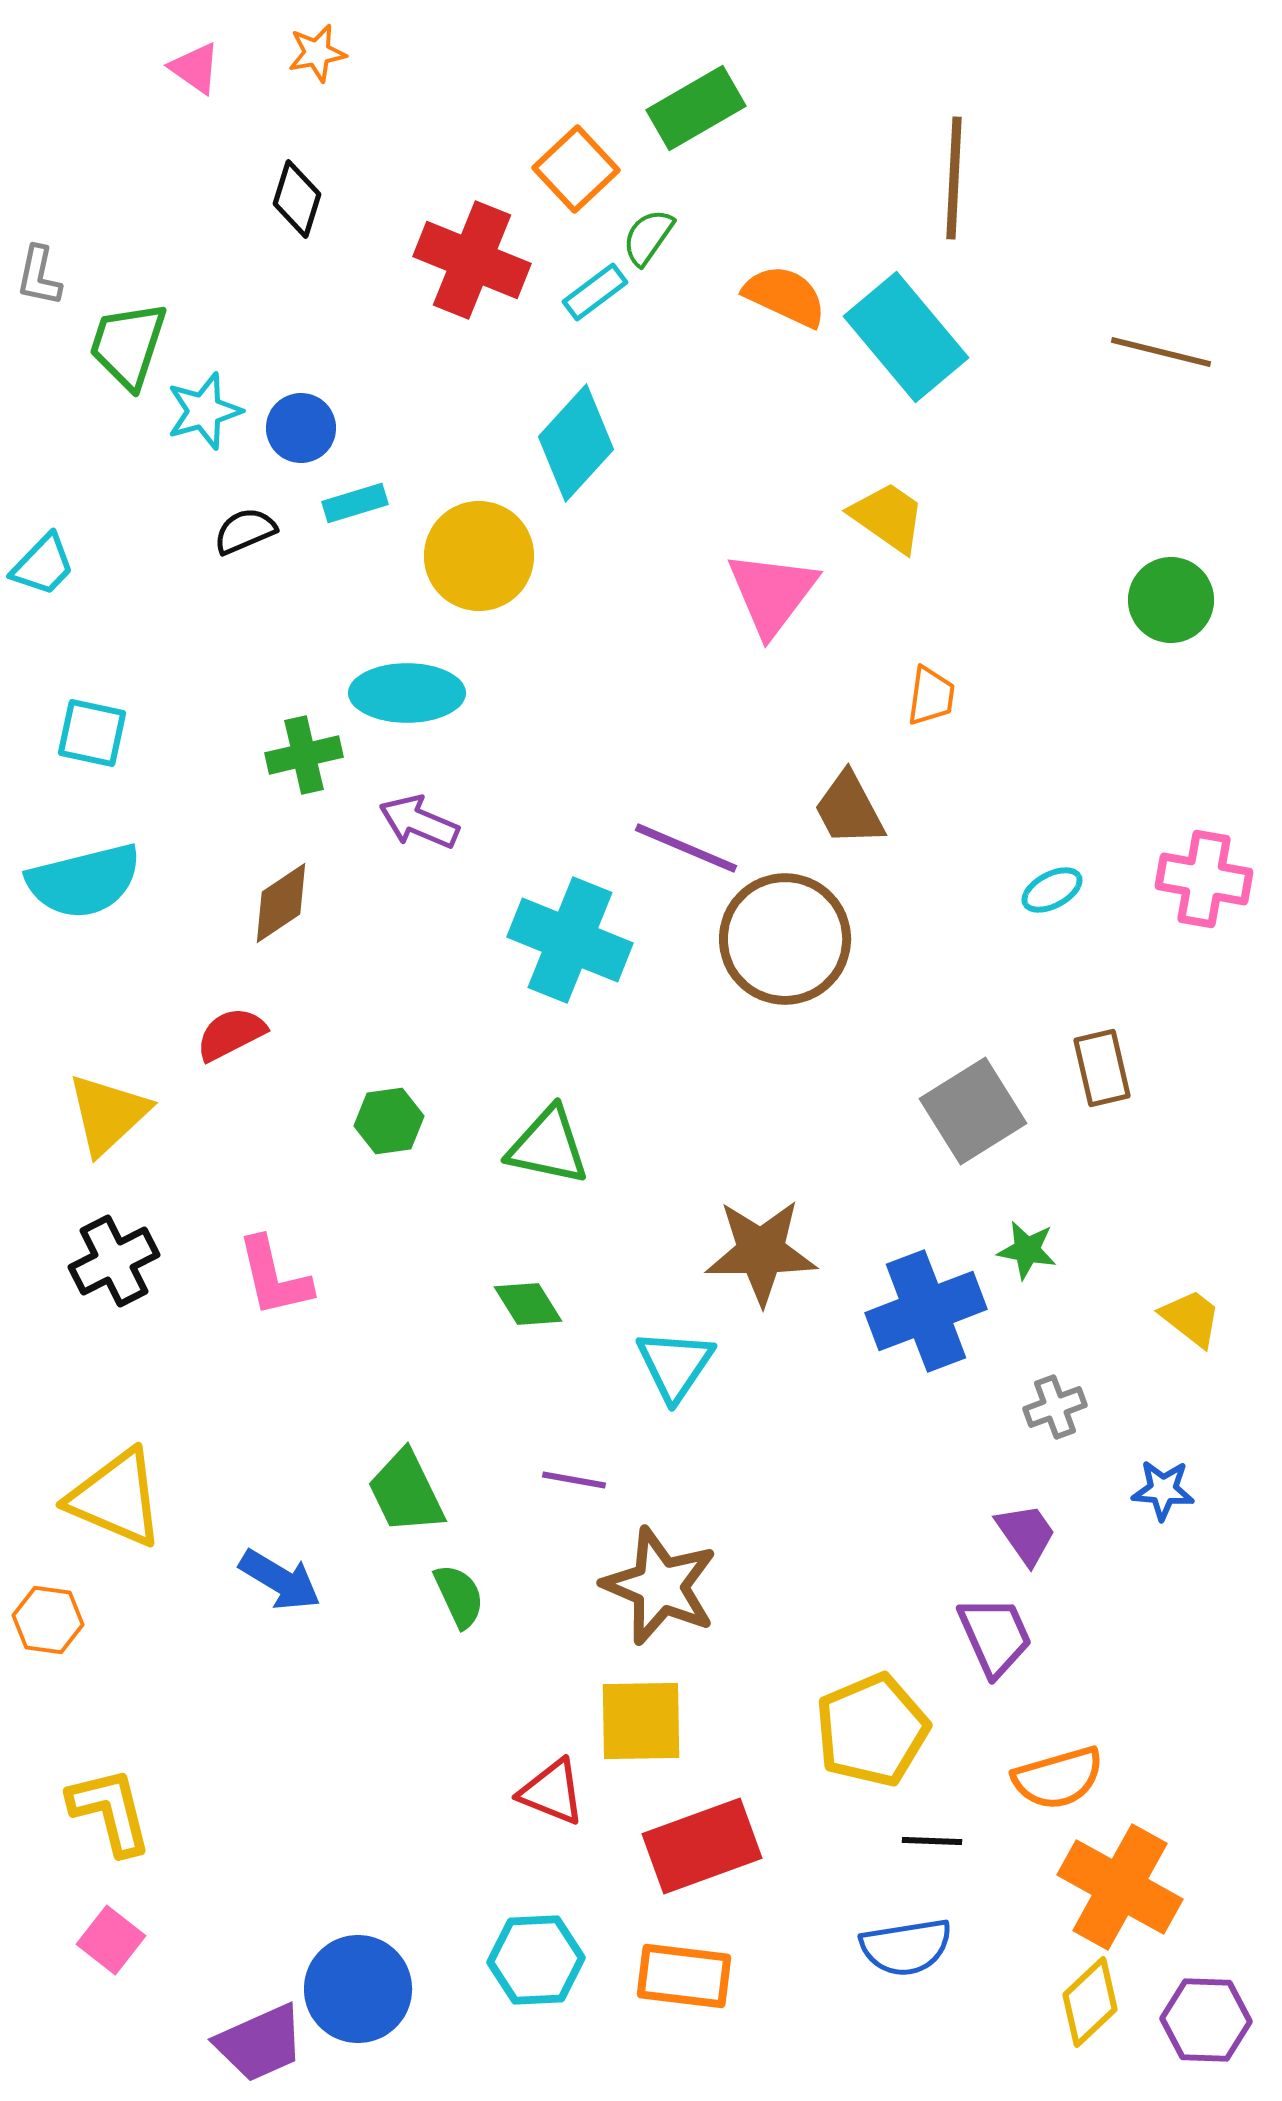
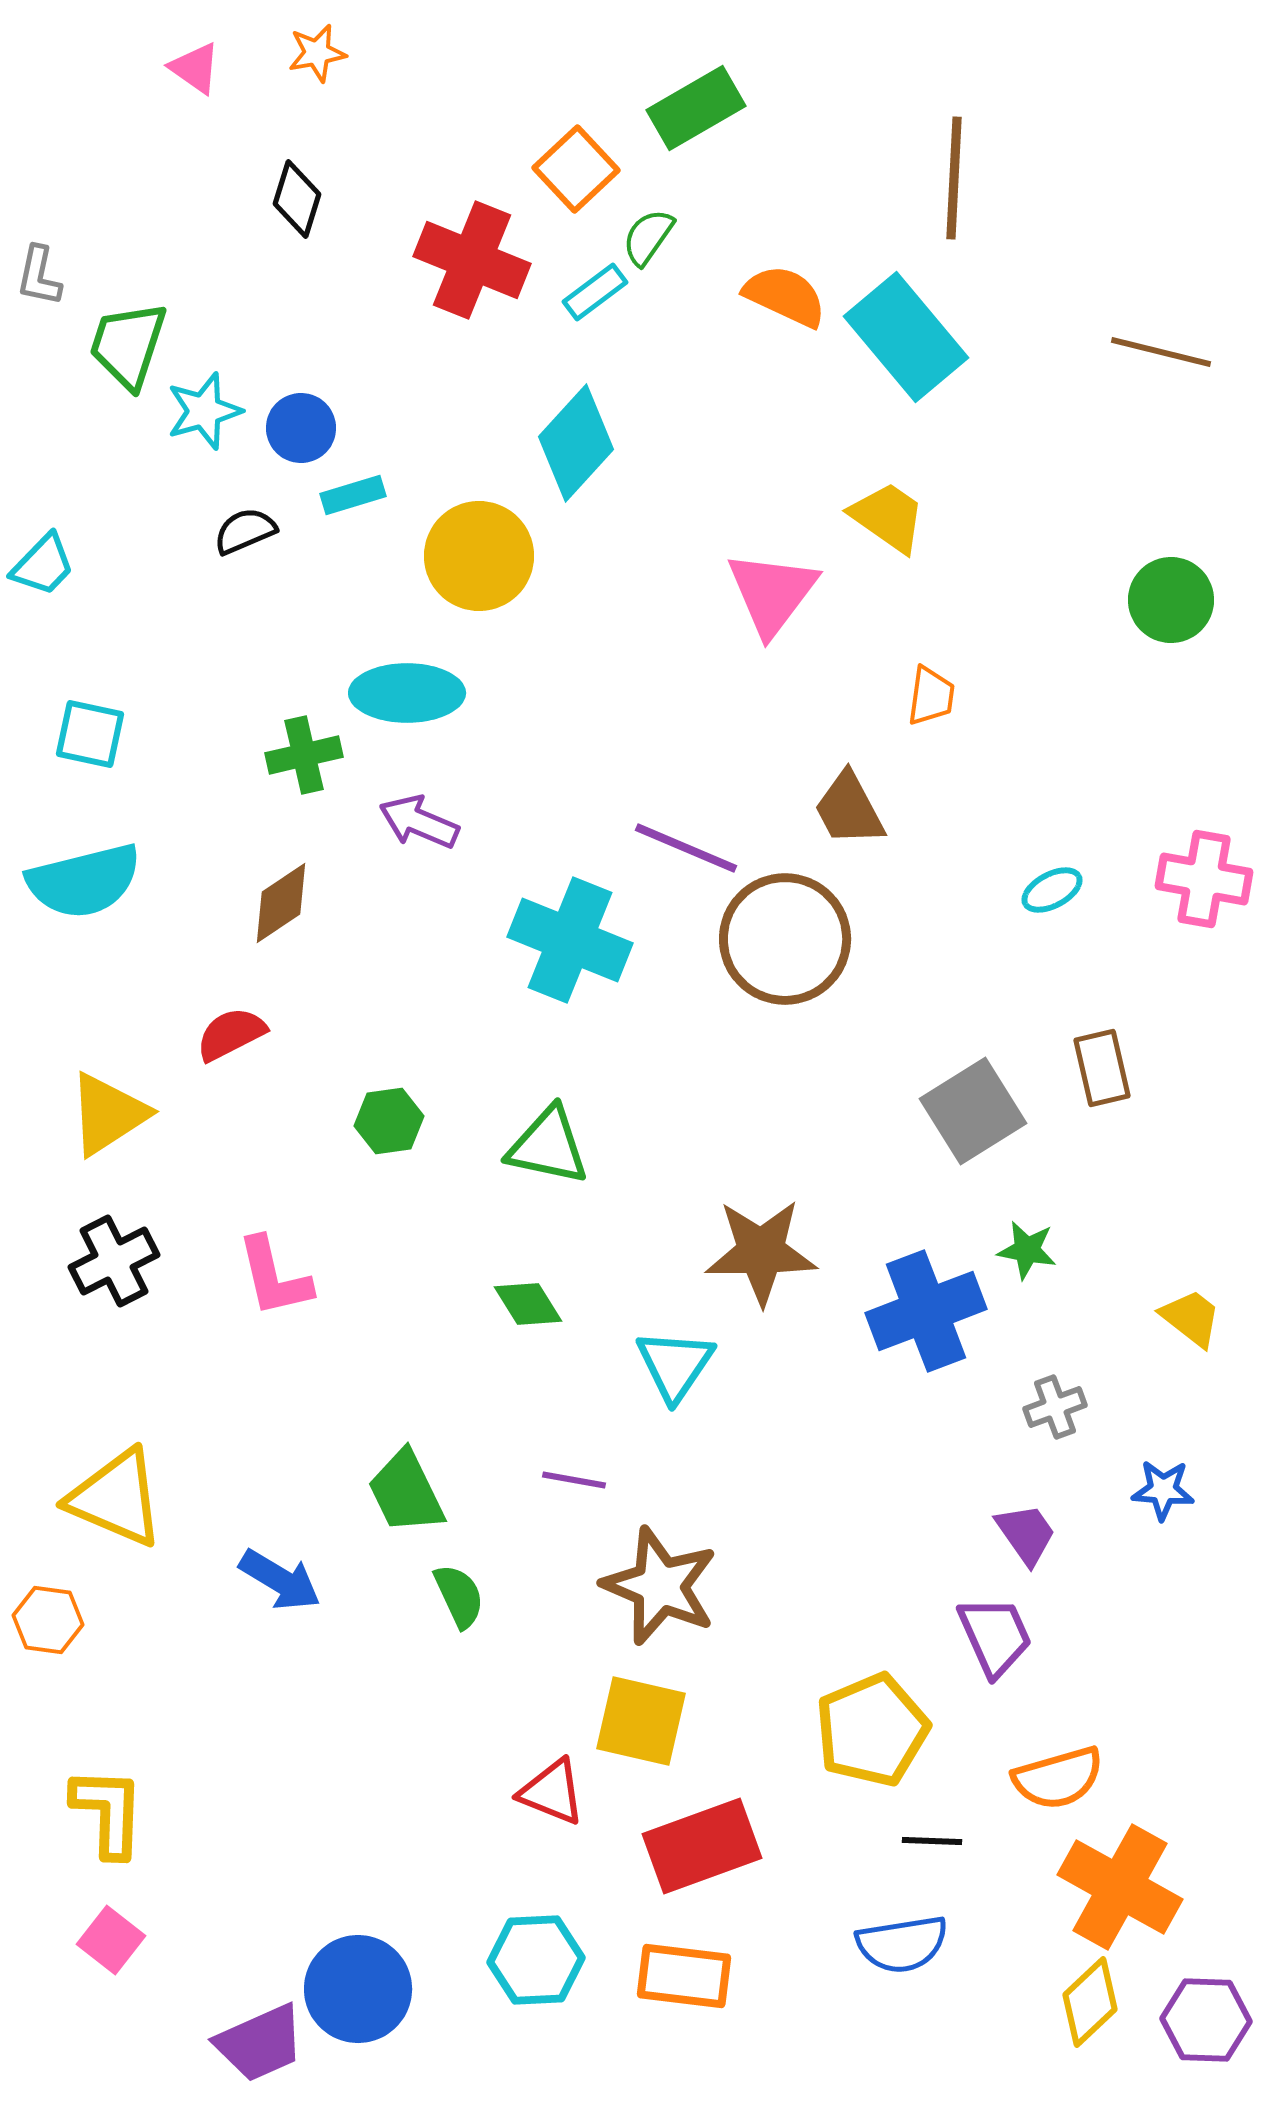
cyan rectangle at (355, 503): moved 2 px left, 8 px up
cyan square at (92, 733): moved 2 px left, 1 px down
yellow triangle at (108, 1114): rotated 10 degrees clockwise
yellow square at (641, 1721): rotated 14 degrees clockwise
yellow L-shape at (110, 1811): moved 2 px left, 1 px down; rotated 16 degrees clockwise
blue semicircle at (906, 1947): moved 4 px left, 3 px up
